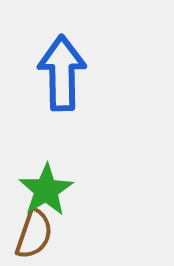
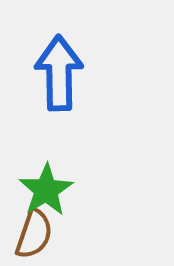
blue arrow: moved 3 px left
